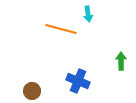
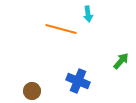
green arrow: rotated 42 degrees clockwise
